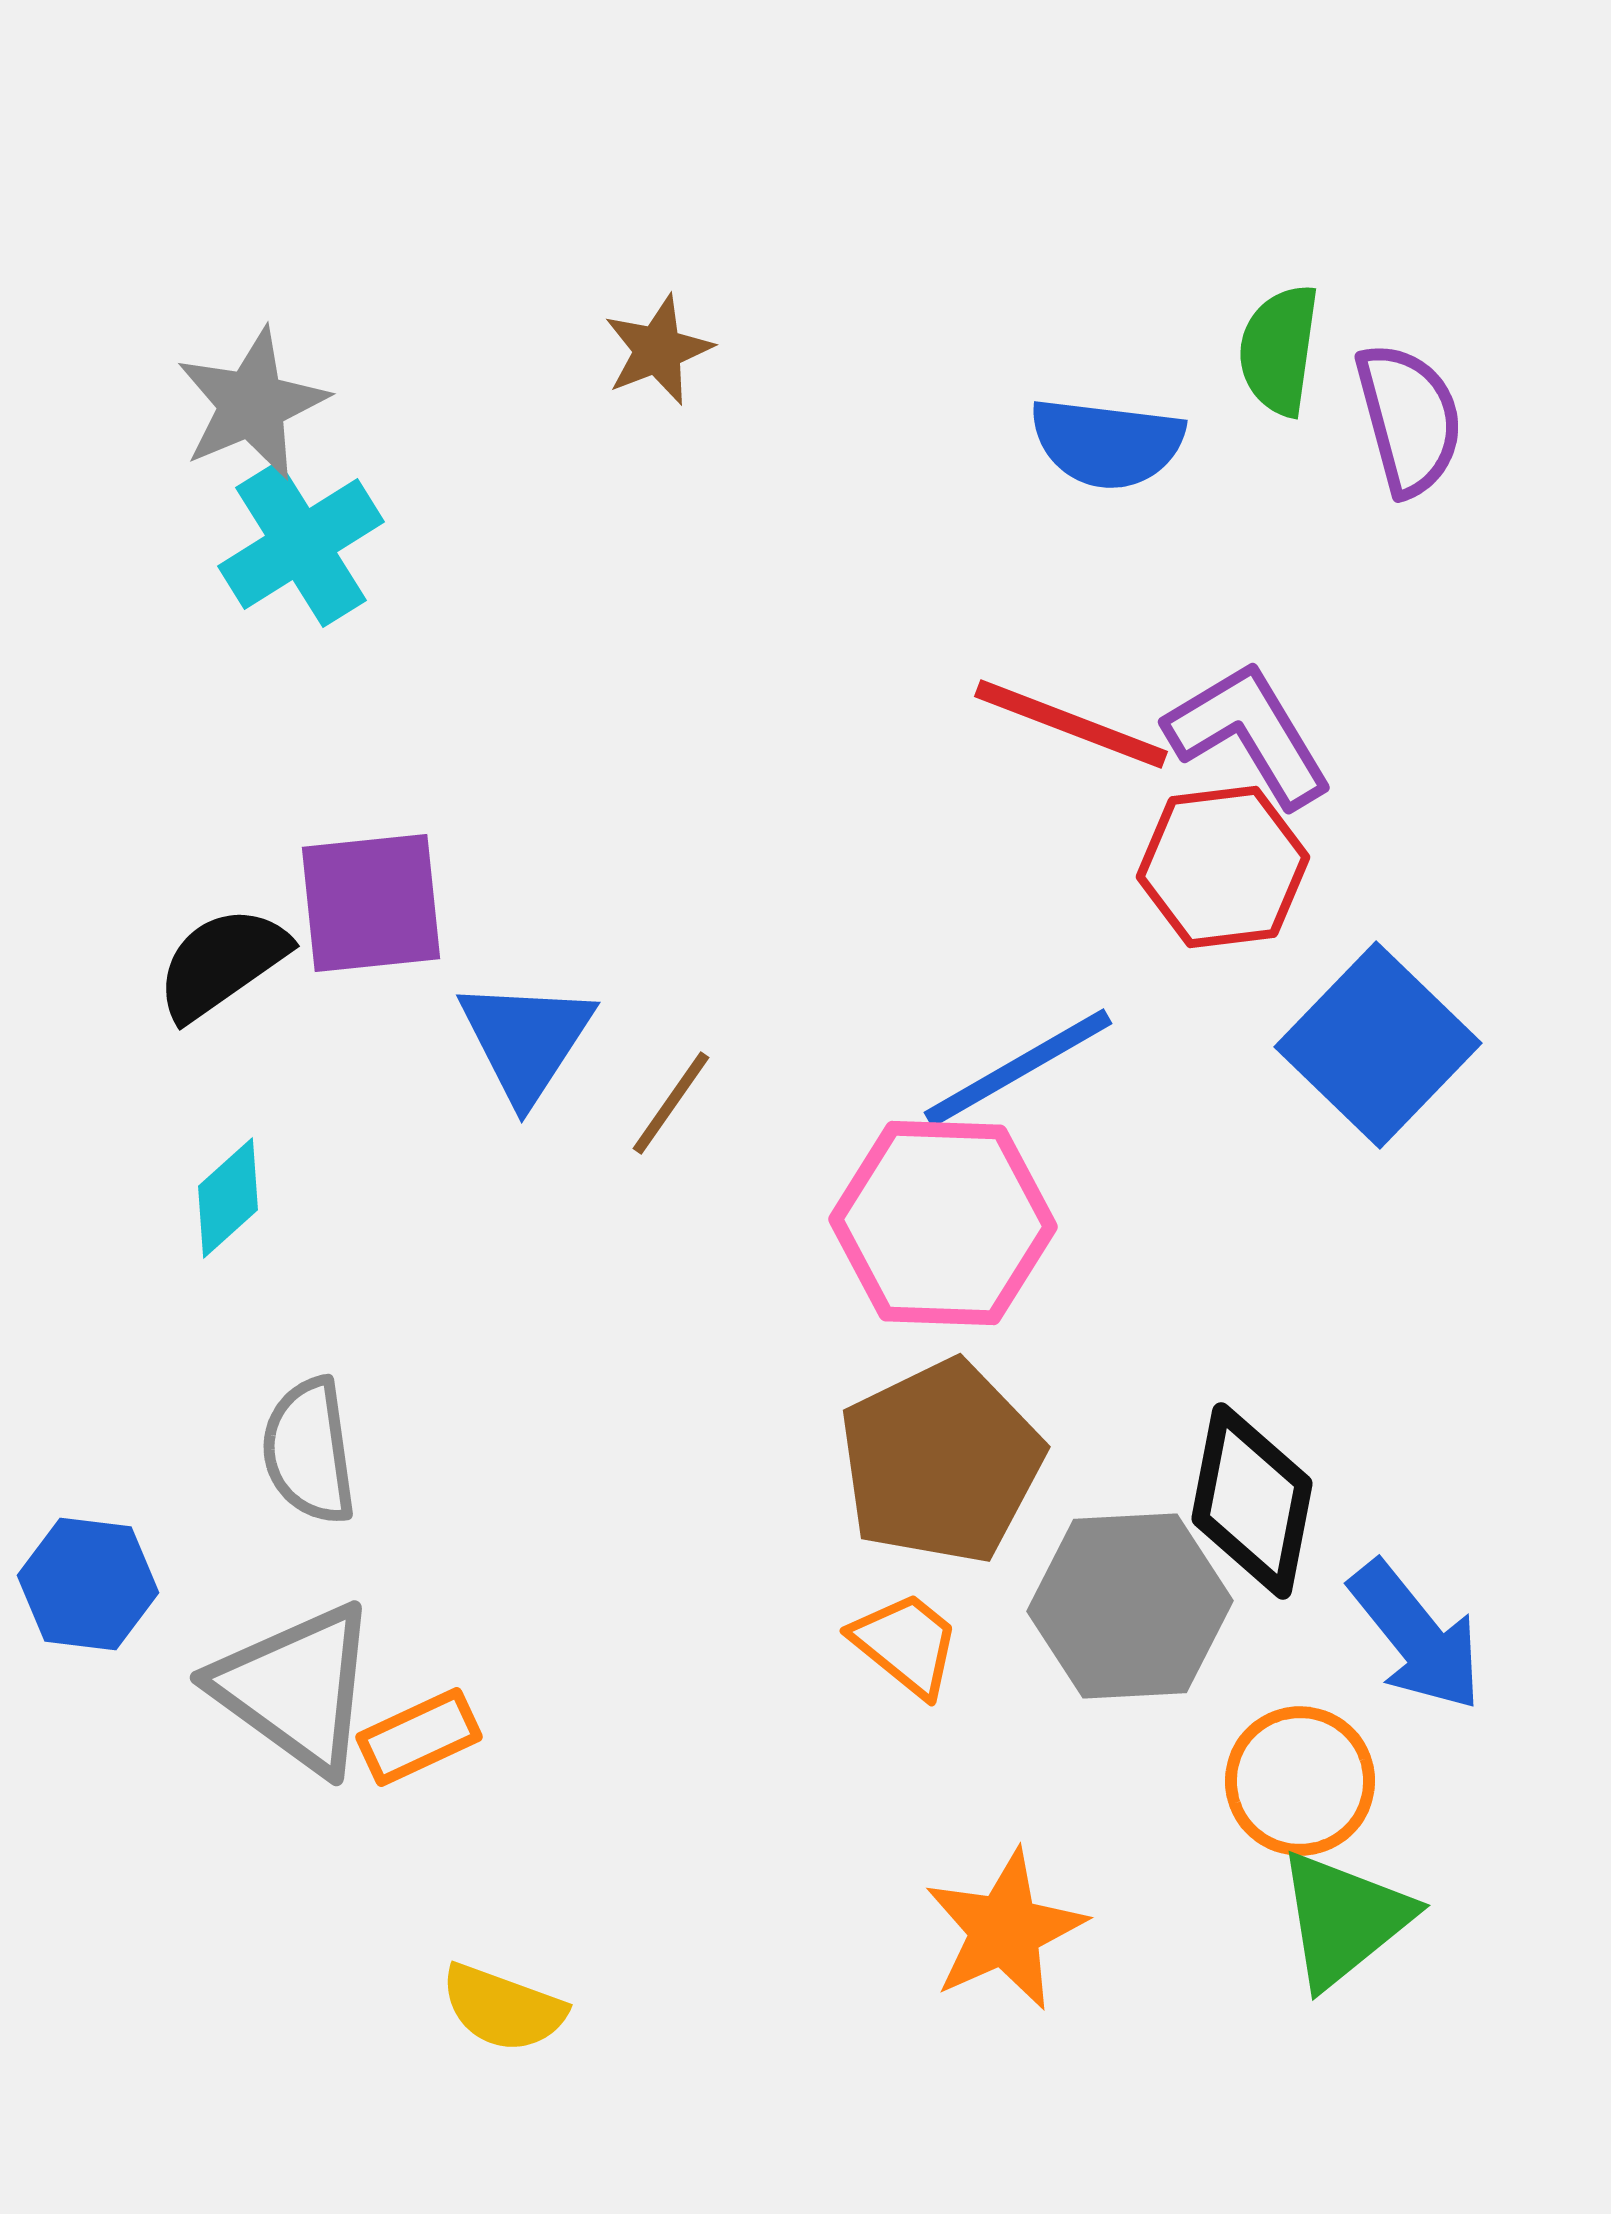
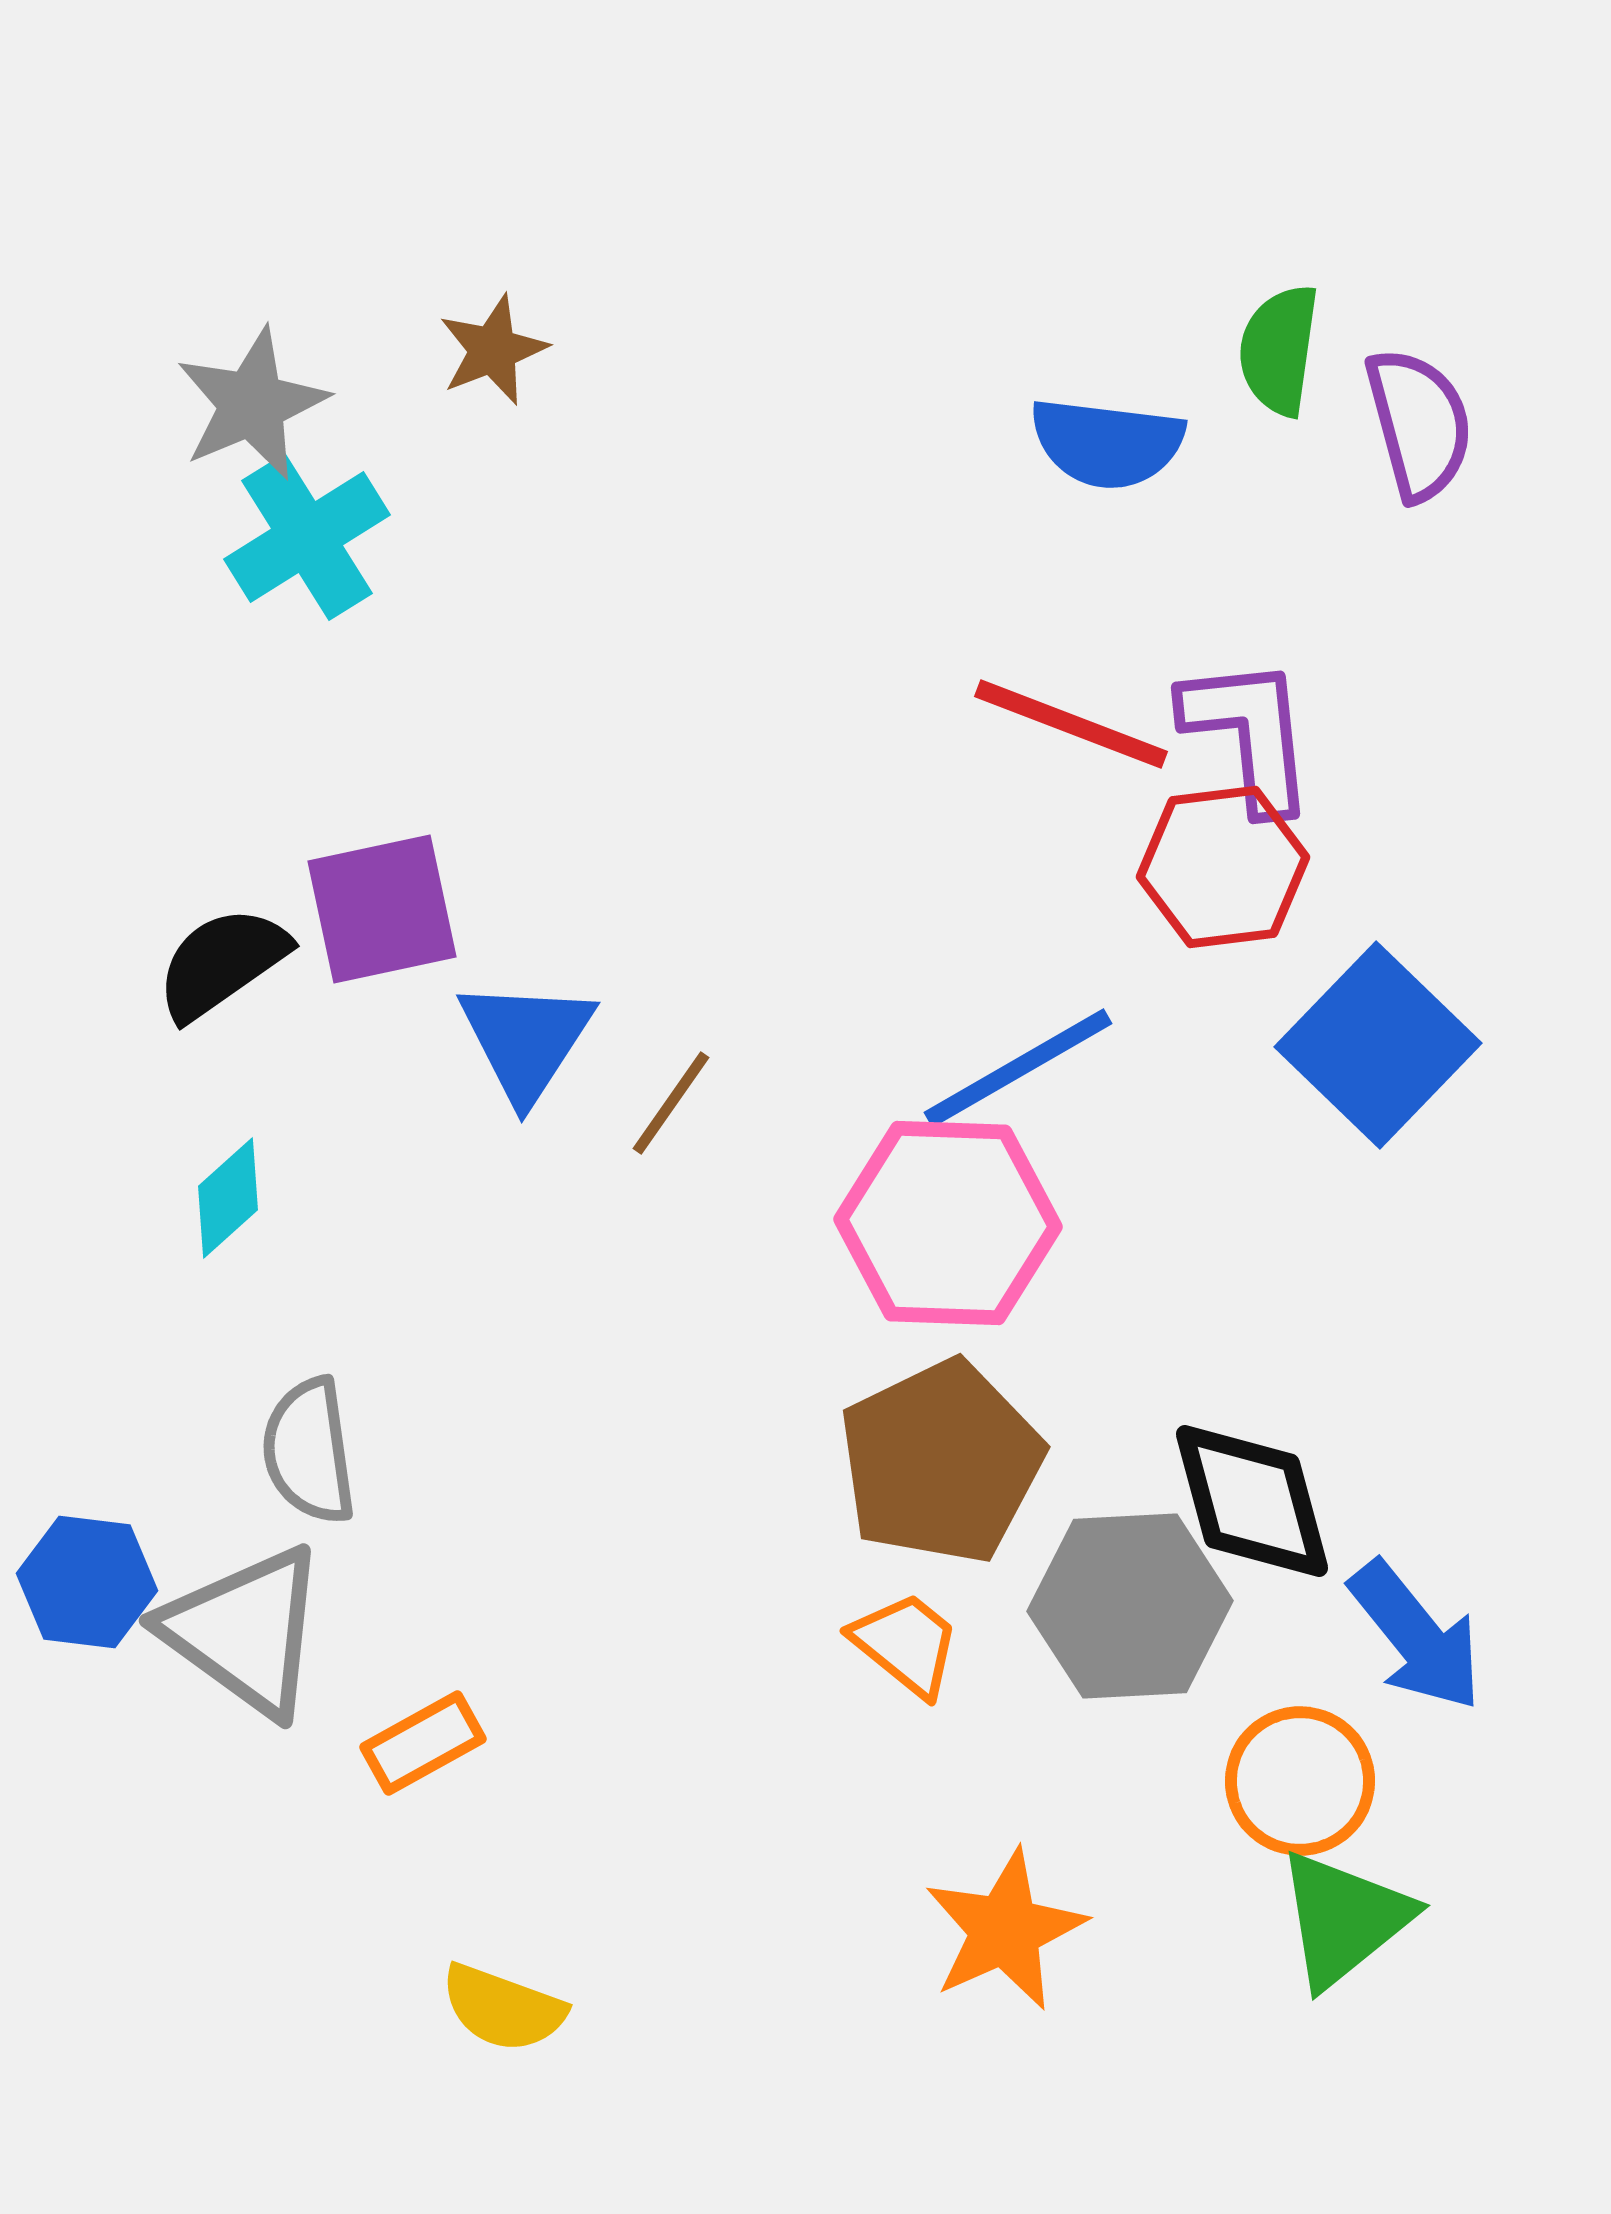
brown star: moved 165 px left
purple semicircle: moved 10 px right, 5 px down
cyan cross: moved 6 px right, 7 px up
purple L-shape: rotated 25 degrees clockwise
purple square: moved 11 px right, 6 px down; rotated 6 degrees counterclockwise
pink hexagon: moved 5 px right
black diamond: rotated 26 degrees counterclockwise
blue hexagon: moved 1 px left, 2 px up
gray triangle: moved 51 px left, 57 px up
orange rectangle: moved 4 px right, 6 px down; rotated 4 degrees counterclockwise
